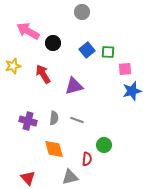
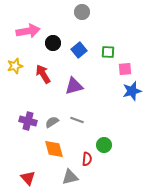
pink arrow: rotated 140 degrees clockwise
blue square: moved 8 px left
yellow star: moved 2 px right
gray semicircle: moved 2 px left, 4 px down; rotated 128 degrees counterclockwise
